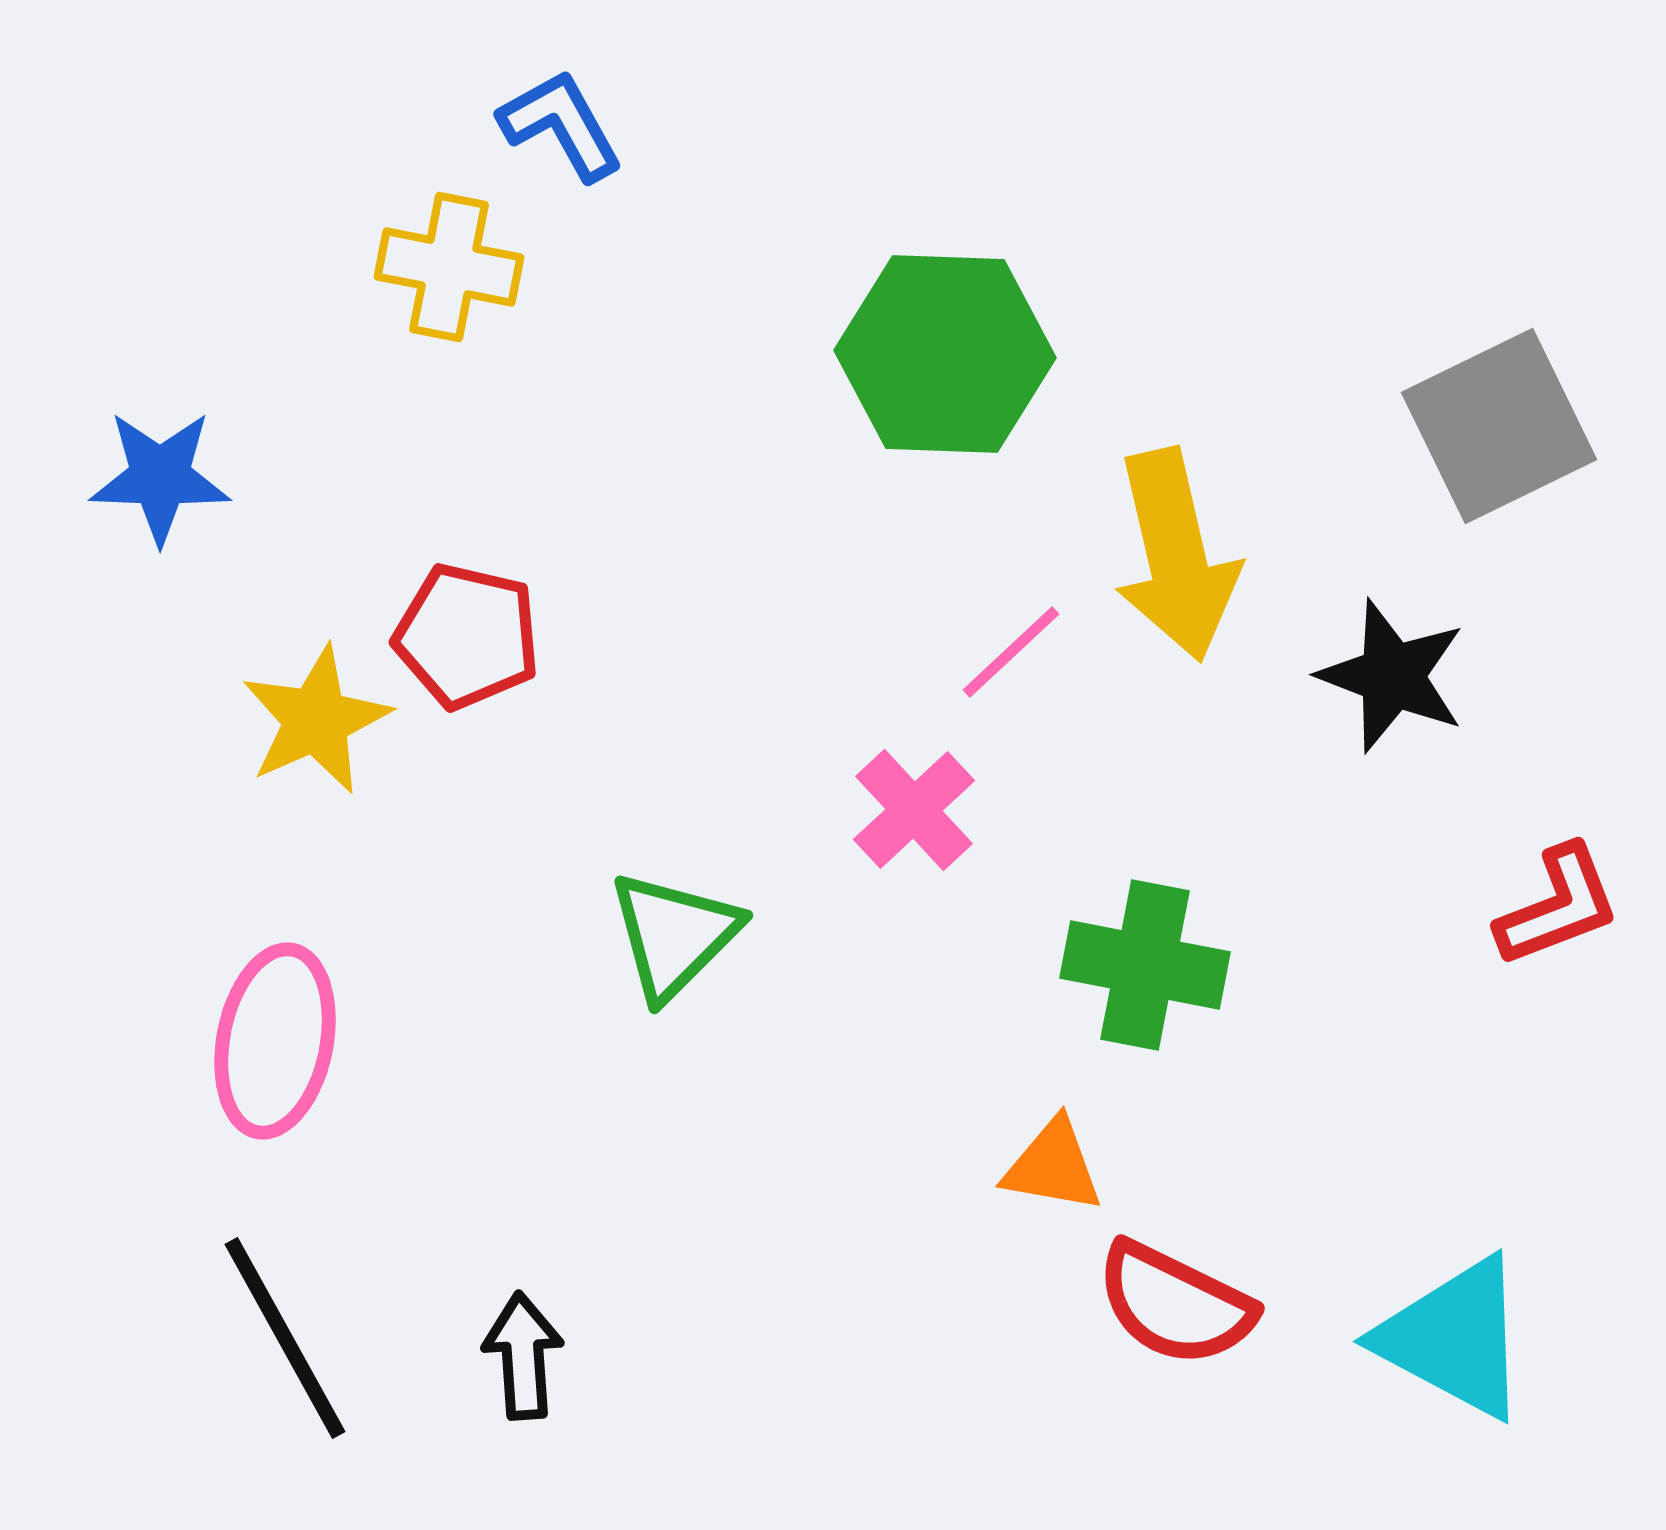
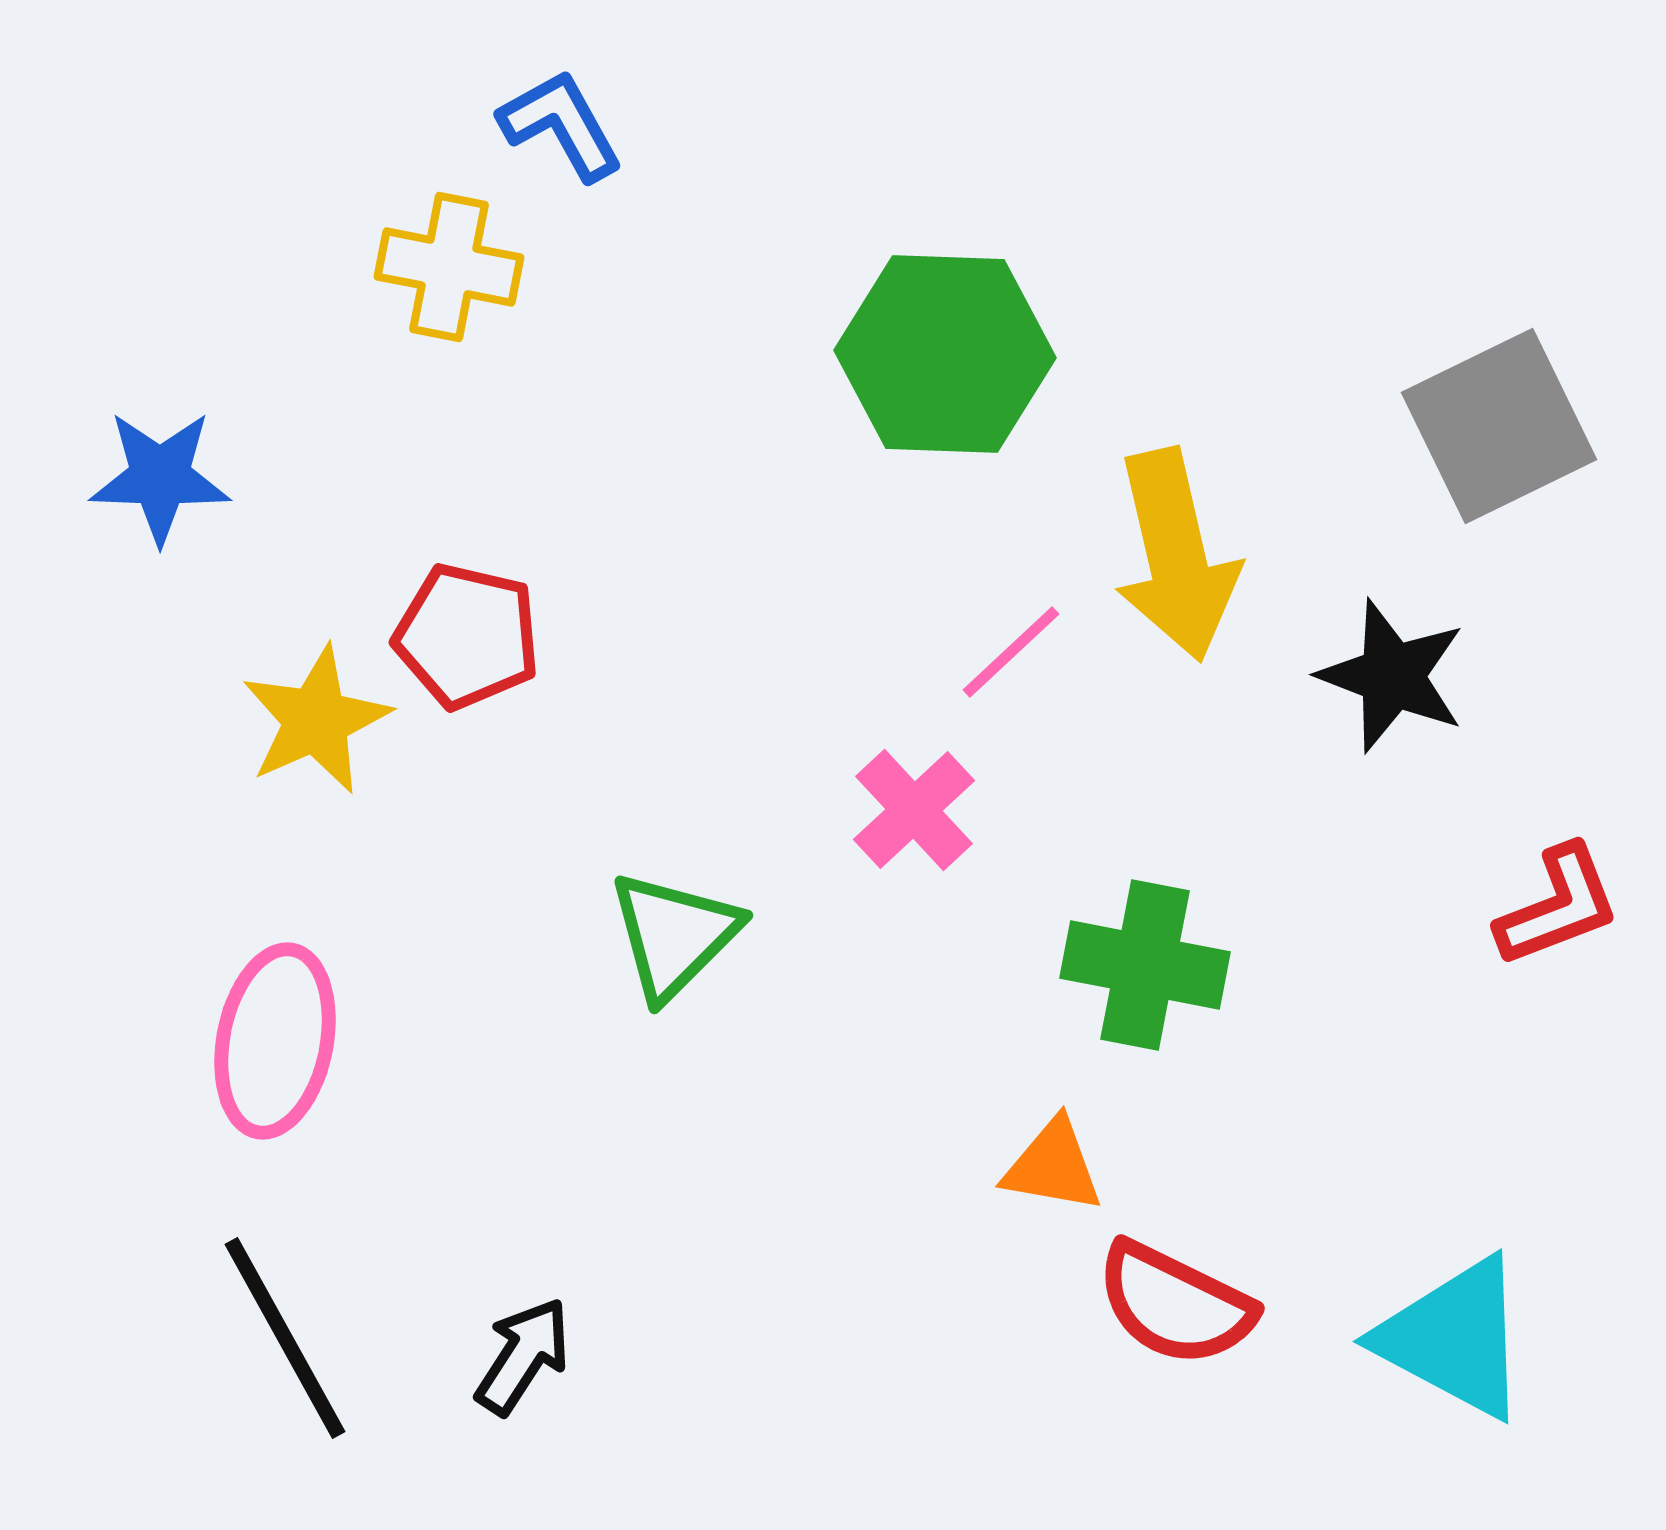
black arrow: rotated 37 degrees clockwise
